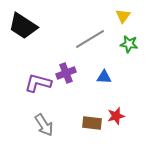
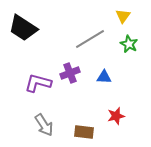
black trapezoid: moved 2 px down
green star: rotated 18 degrees clockwise
purple cross: moved 4 px right
brown rectangle: moved 8 px left, 9 px down
